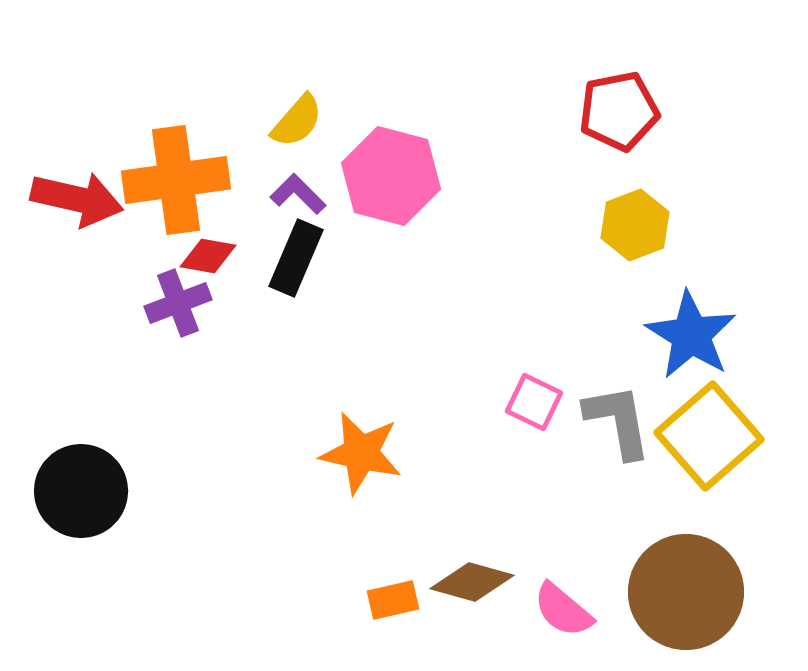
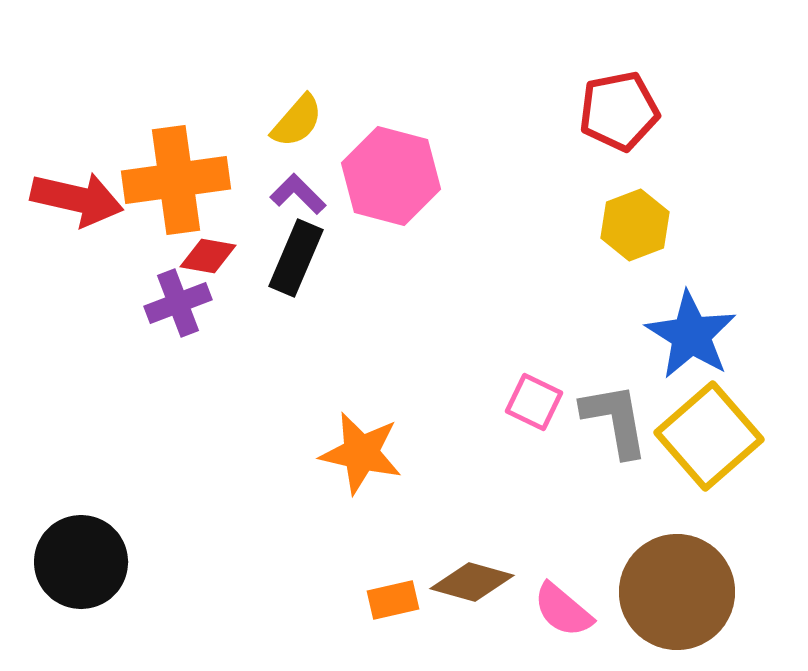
gray L-shape: moved 3 px left, 1 px up
black circle: moved 71 px down
brown circle: moved 9 px left
